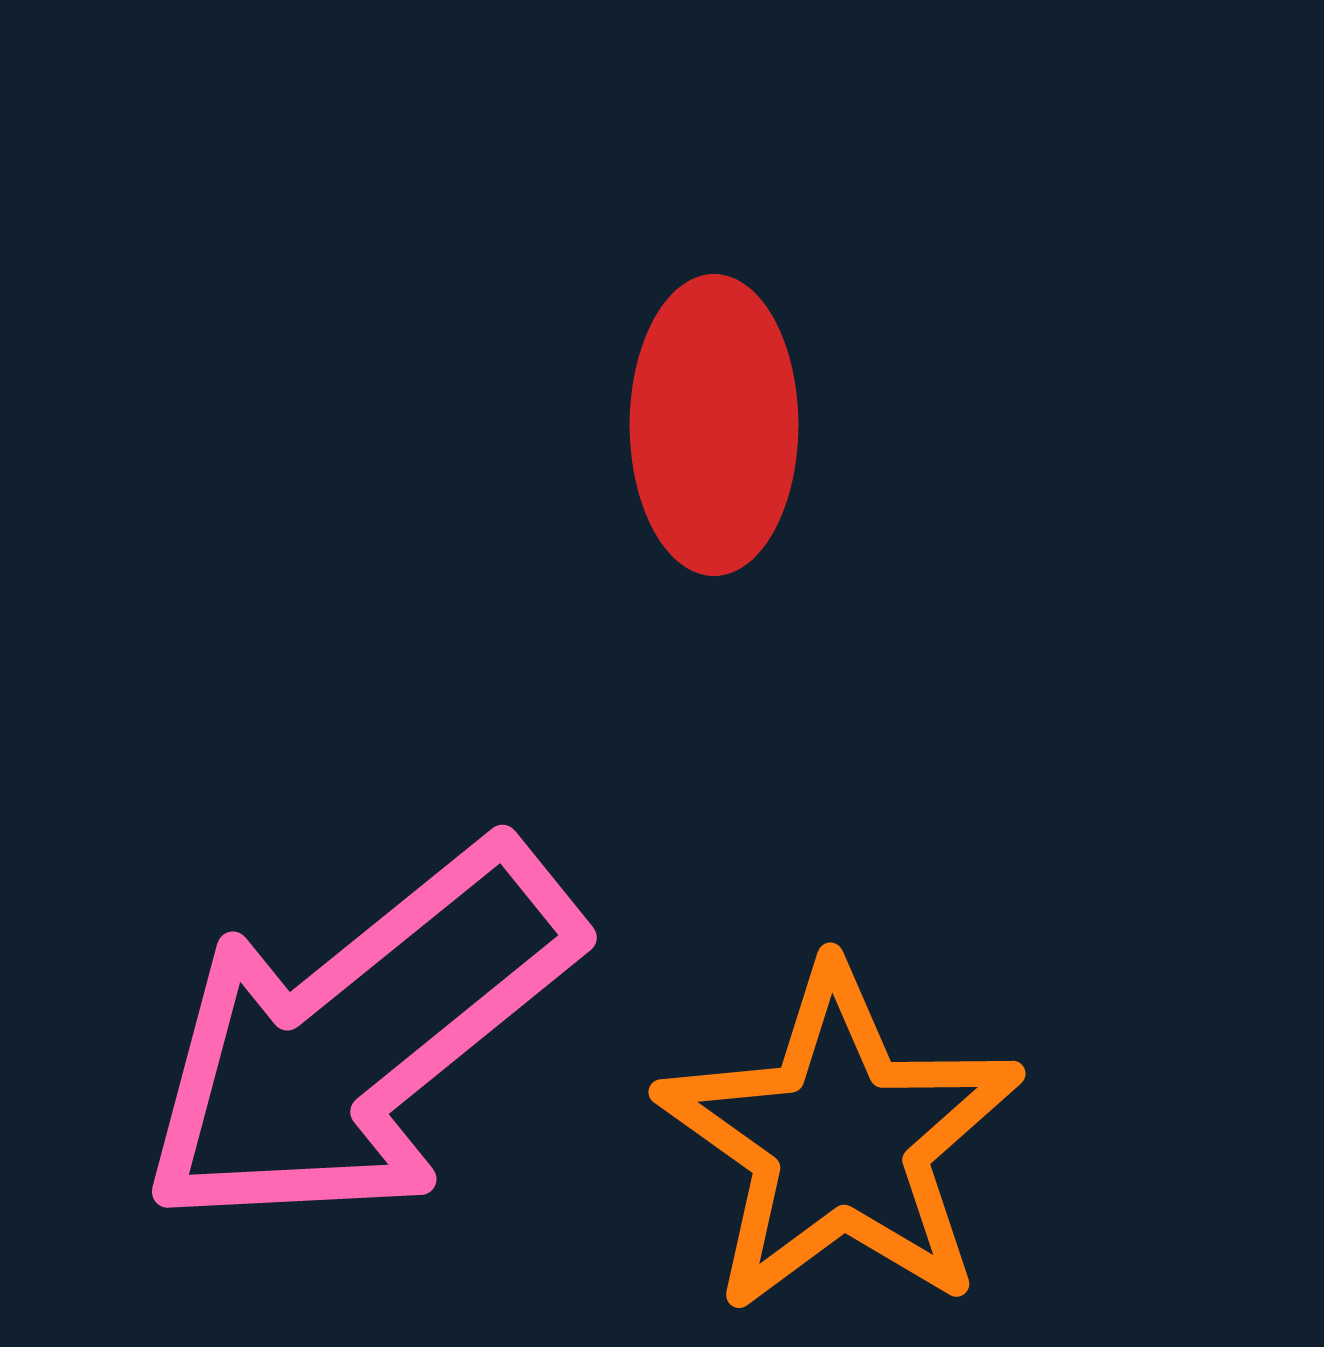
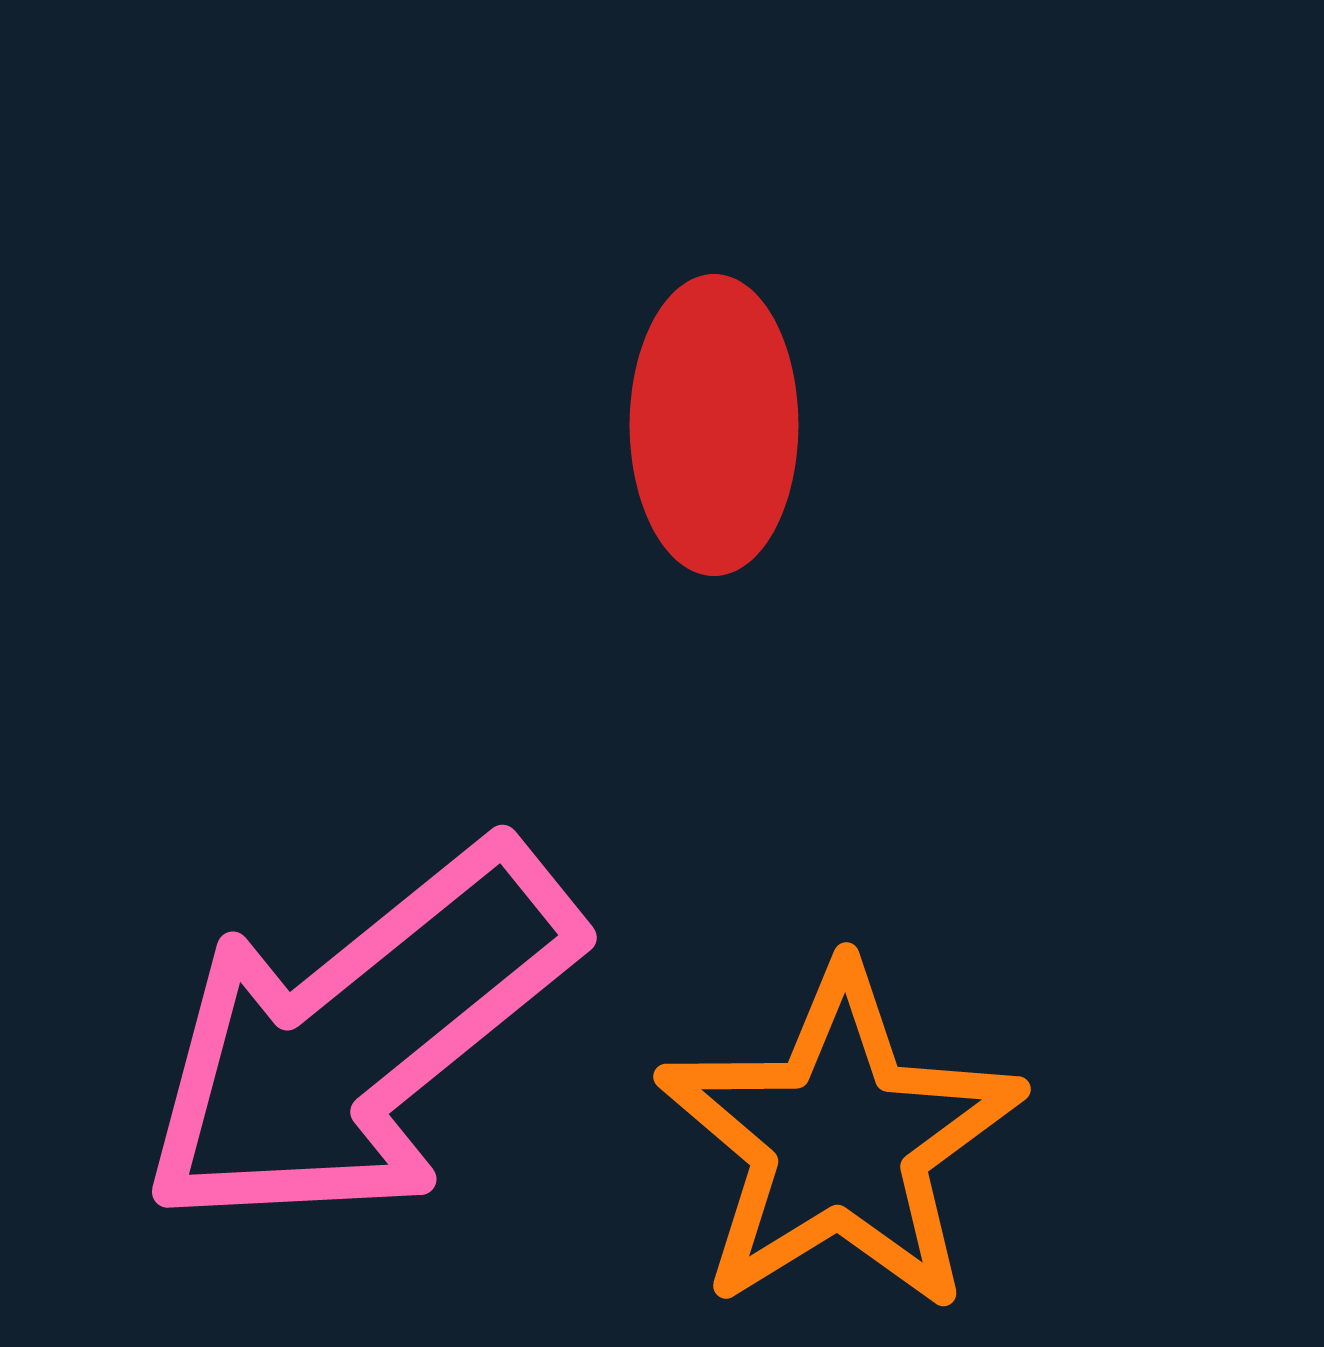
orange star: rotated 5 degrees clockwise
